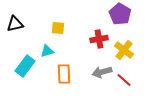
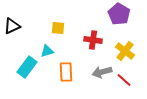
purple pentagon: moved 1 px left
black triangle: moved 3 px left, 2 px down; rotated 12 degrees counterclockwise
red cross: moved 6 px left, 1 px down; rotated 18 degrees clockwise
yellow cross: moved 1 px right, 1 px down
cyan rectangle: moved 2 px right, 1 px down
orange rectangle: moved 2 px right, 2 px up
